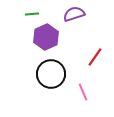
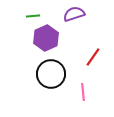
green line: moved 1 px right, 2 px down
purple hexagon: moved 1 px down
red line: moved 2 px left
pink line: rotated 18 degrees clockwise
